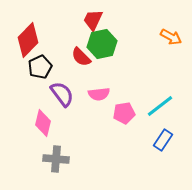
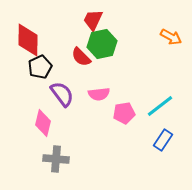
red diamond: rotated 44 degrees counterclockwise
